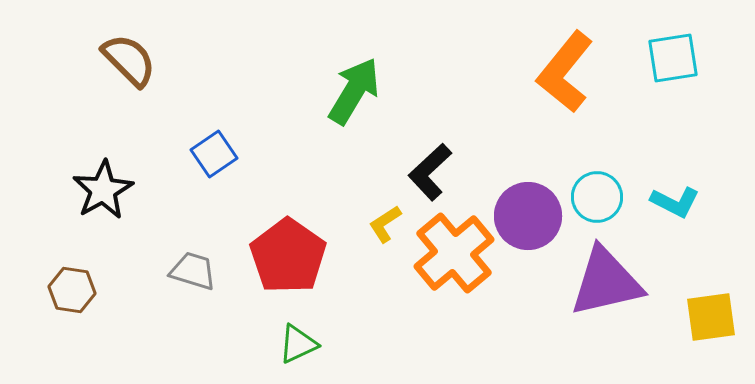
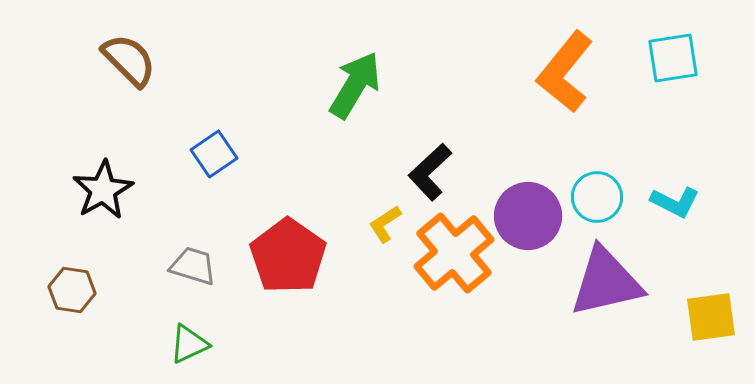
green arrow: moved 1 px right, 6 px up
gray trapezoid: moved 5 px up
green triangle: moved 109 px left
